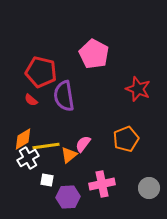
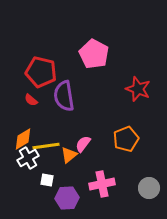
purple hexagon: moved 1 px left, 1 px down
